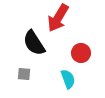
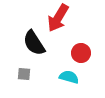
cyan semicircle: moved 1 px right, 2 px up; rotated 54 degrees counterclockwise
